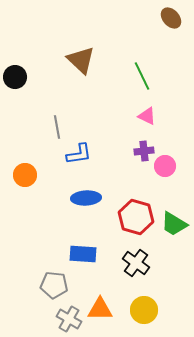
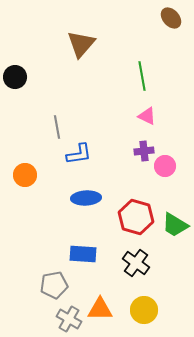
brown triangle: moved 16 px up; rotated 28 degrees clockwise
green line: rotated 16 degrees clockwise
green trapezoid: moved 1 px right, 1 px down
gray pentagon: rotated 16 degrees counterclockwise
